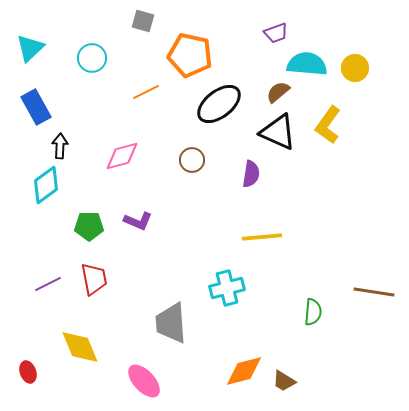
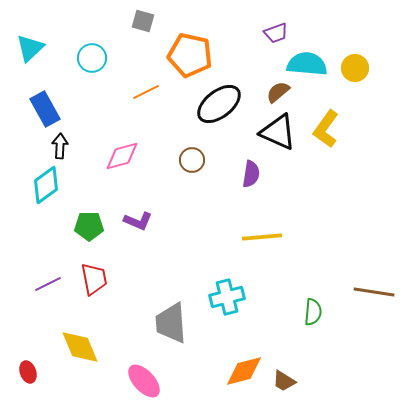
blue rectangle: moved 9 px right, 2 px down
yellow L-shape: moved 2 px left, 4 px down
cyan cross: moved 9 px down
